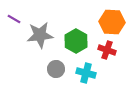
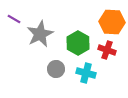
gray star: moved 1 px up; rotated 20 degrees counterclockwise
green hexagon: moved 2 px right, 2 px down
